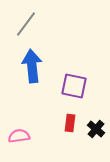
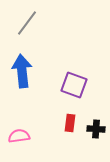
gray line: moved 1 px right, 1 px up
blue arrow: moved 10 px left, 5 px down
purple square: moved 1 px up; rotated 8 degrees clockwise
black cross: rotated 36 degrees counterclockwise
